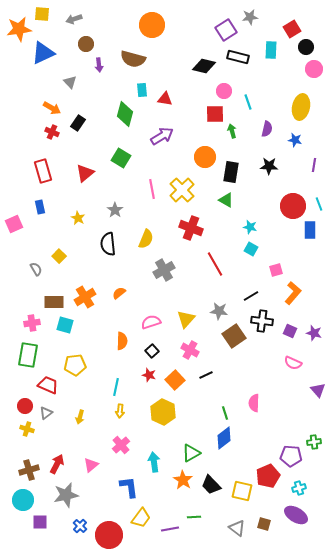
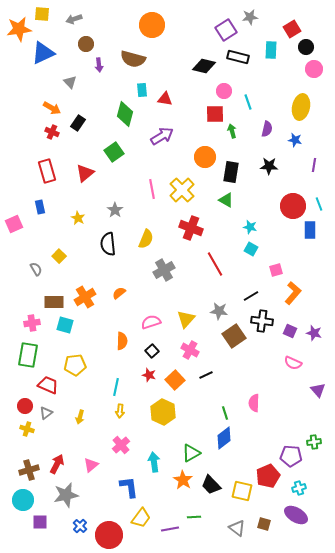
green square at (121, 158): moved 7 px left, 6 px up; rotated 24 degrees clockwise
red rectangle at (43, 171): moved 4 px right
